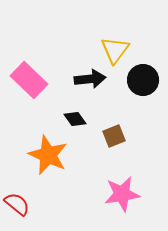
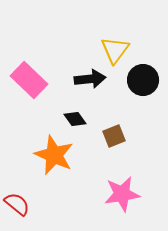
orange star: moved 6 px right
